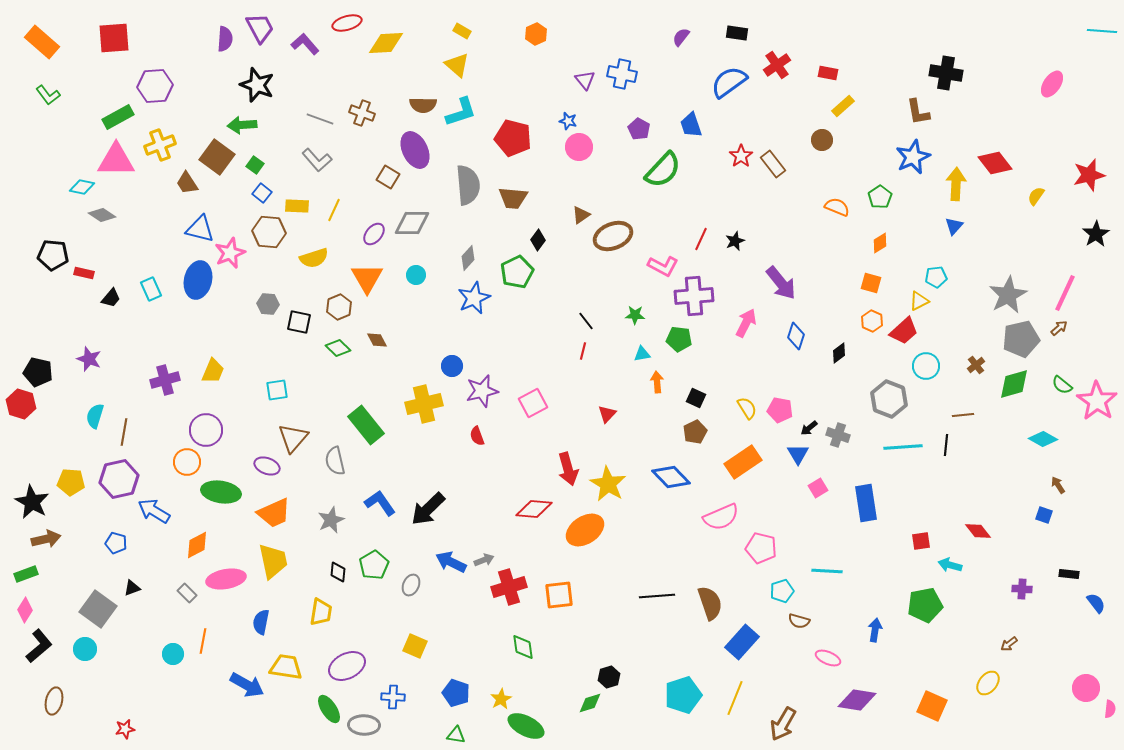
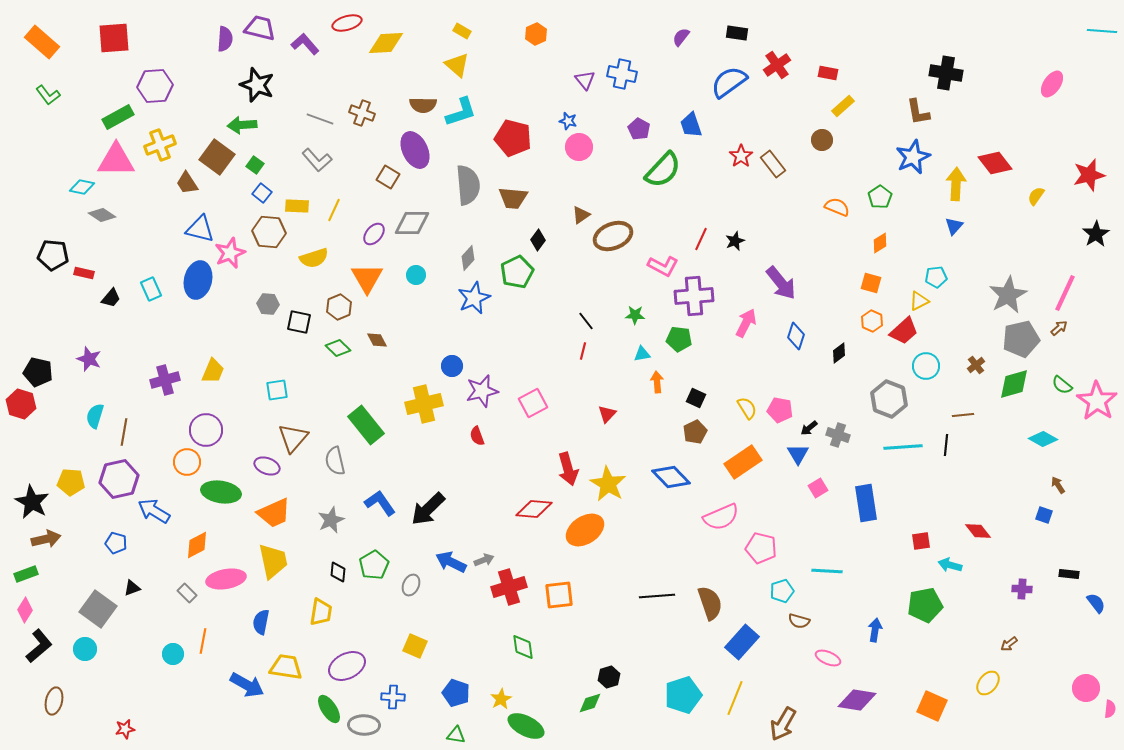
purple trapezoid at (260, 28): rotated 48 degrees counterclockwise
